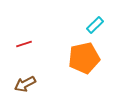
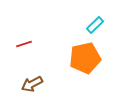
orange pentagon: moved 1 px right
brown arrow: moved 7 px right
